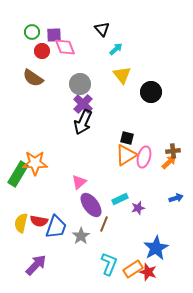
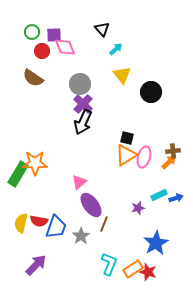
cyan rectangle: moved 39 px right, 4 px up
blue star: moved 5 px up
